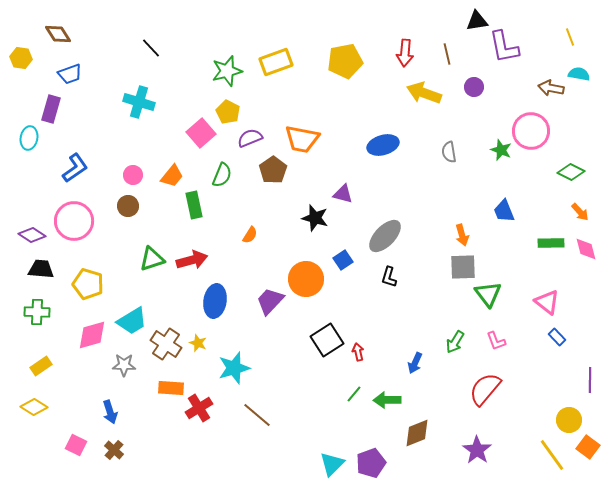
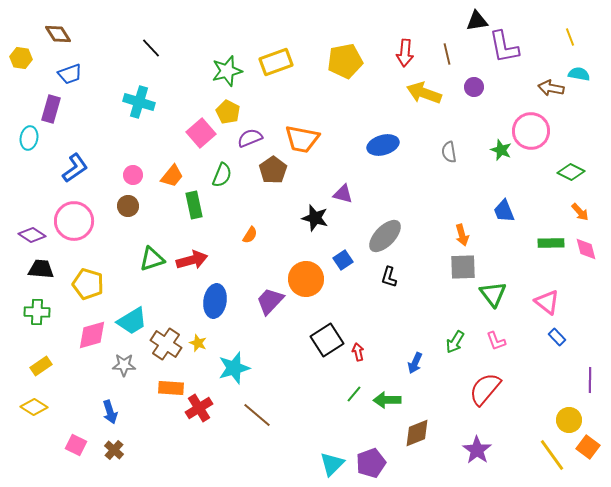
green triangle at (488, 294): moved 5 px right
